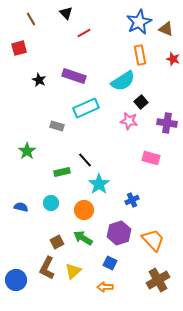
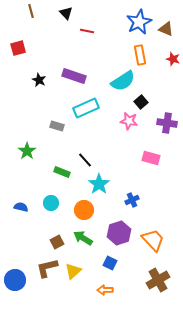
brown line: moved 8 px up; rotated 16 degrees clockwise
red line: moved 3 px right, 2 px up; rotated 40 degrees clockwise
red square: moved 1 px left
green rectangle: rotated 35 degrees clockwise
brown L-shape: rotated 50 degrees clockwise
blue circle: moved 1 px left
orange arrow: moved 3 px down
